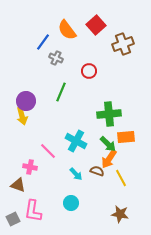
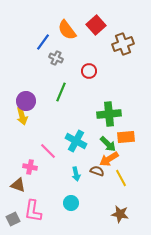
orange arrow: rotated 24 degrees clockwise
cyan arrow: rotated 32 degrees clockwise
